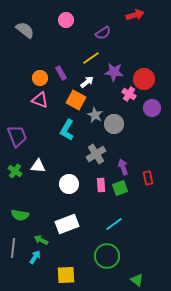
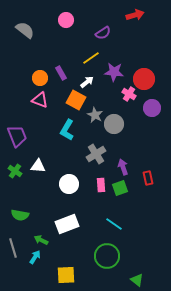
cyan line: rotated 72 degrees clockwise
gray line: rotated 24 degrees counterclockwise
